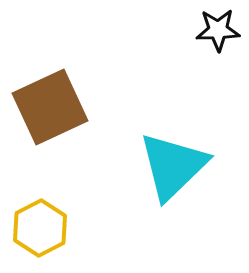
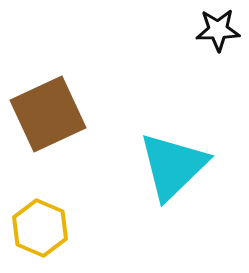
brown square: moved 2 px left, 7 px down
yellow hexagon: rotated 10 degrees counterclockwise
